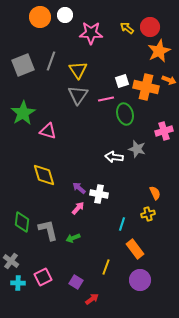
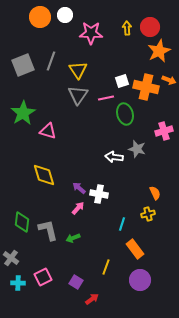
yellow arrow: rotated 48 degrees clockwise
pink line: moved 1 px up
gray cross: moved 3 px up
